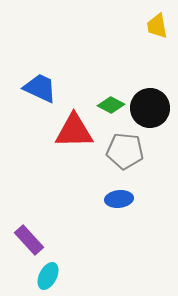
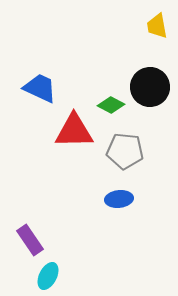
black circle: moved 21 px up
purple rectangle: moved 1 px right; rotated 8 degrees clockwise
